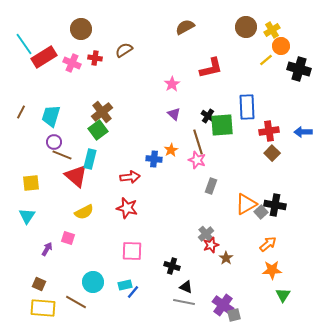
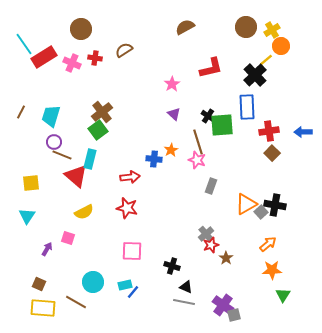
black cross at (299, 69): moved 44 px left, 6 px down; rotated 30 degrees clockwise
